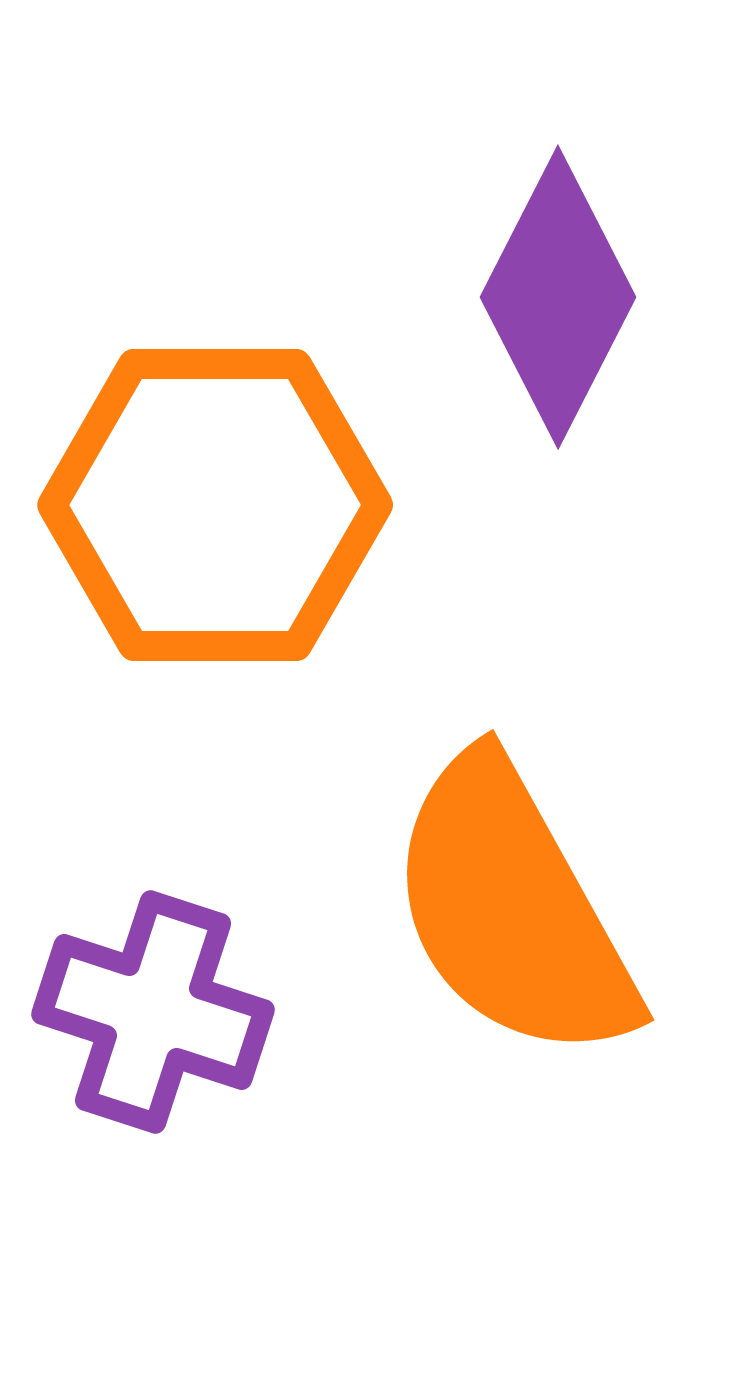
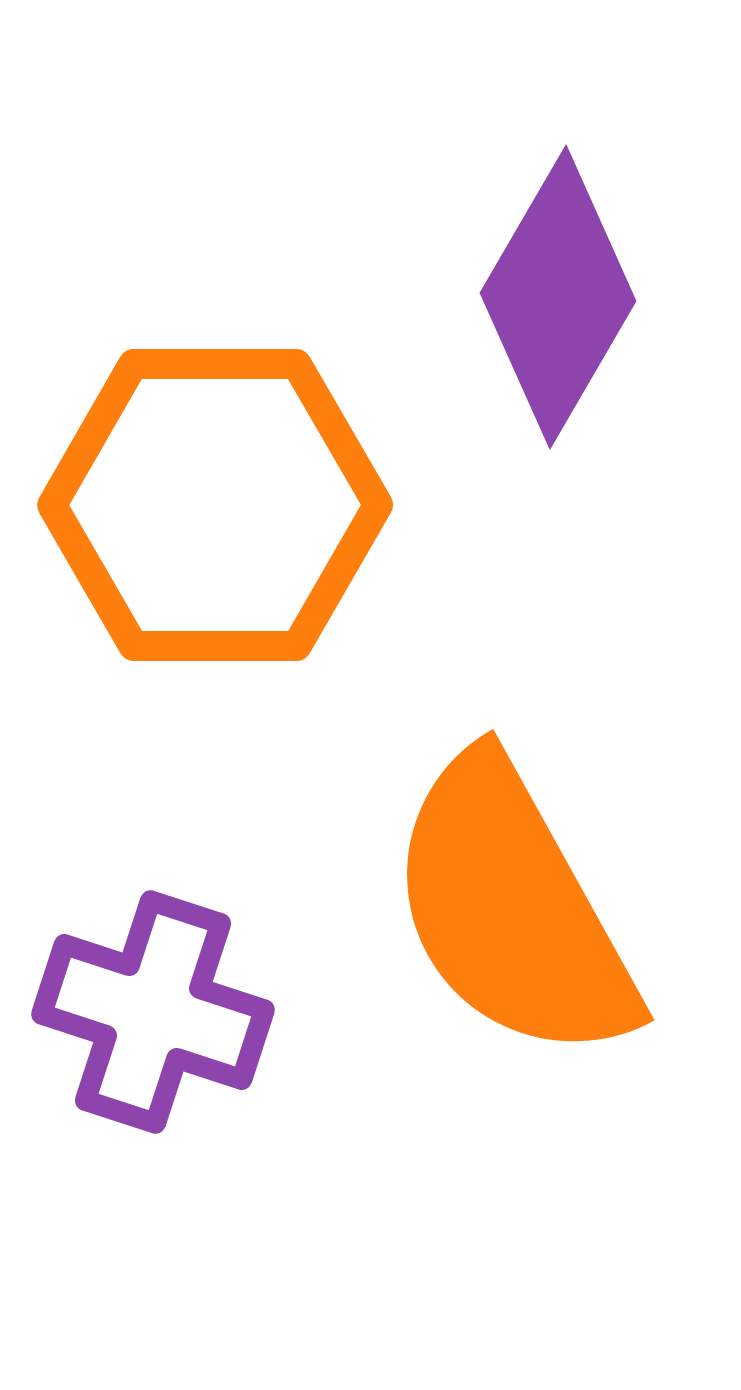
purple diamond: rotated 3 degrees clockwise
